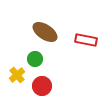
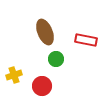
brown ellipse: rotated 35 degrees clockwise
green circle: moved 21 px right
yellow cross: moved 3 px left; rotated 21 degrees clockwise
